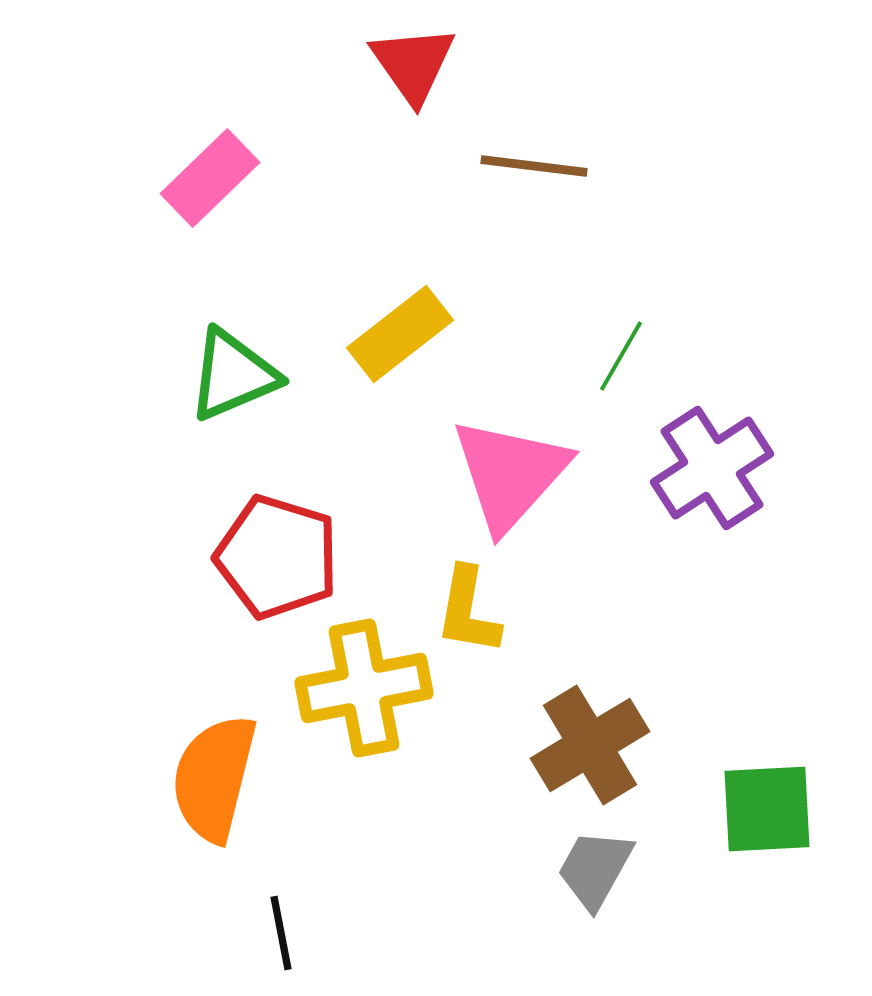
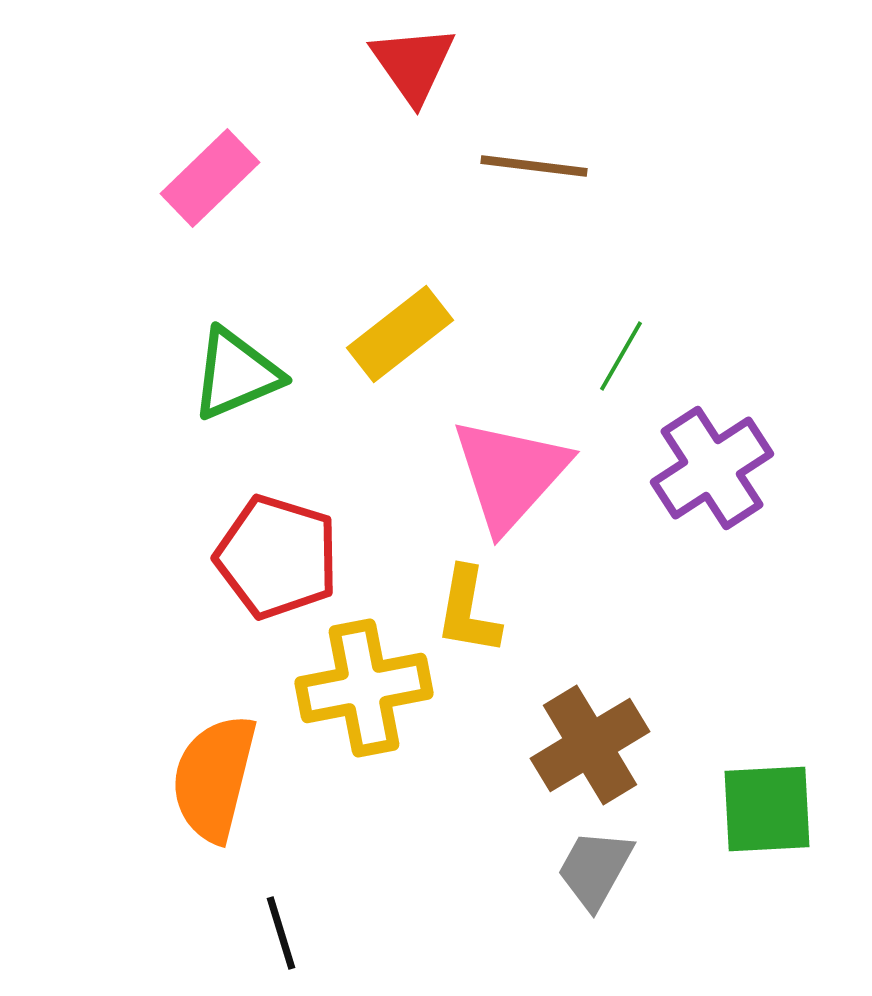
green triangle: moved 3 px right, 1 px up
black line: rotated 6 degrees counterclockwise
